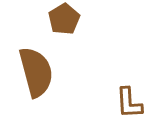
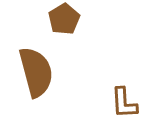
brown L-shape: moved 5 px left
